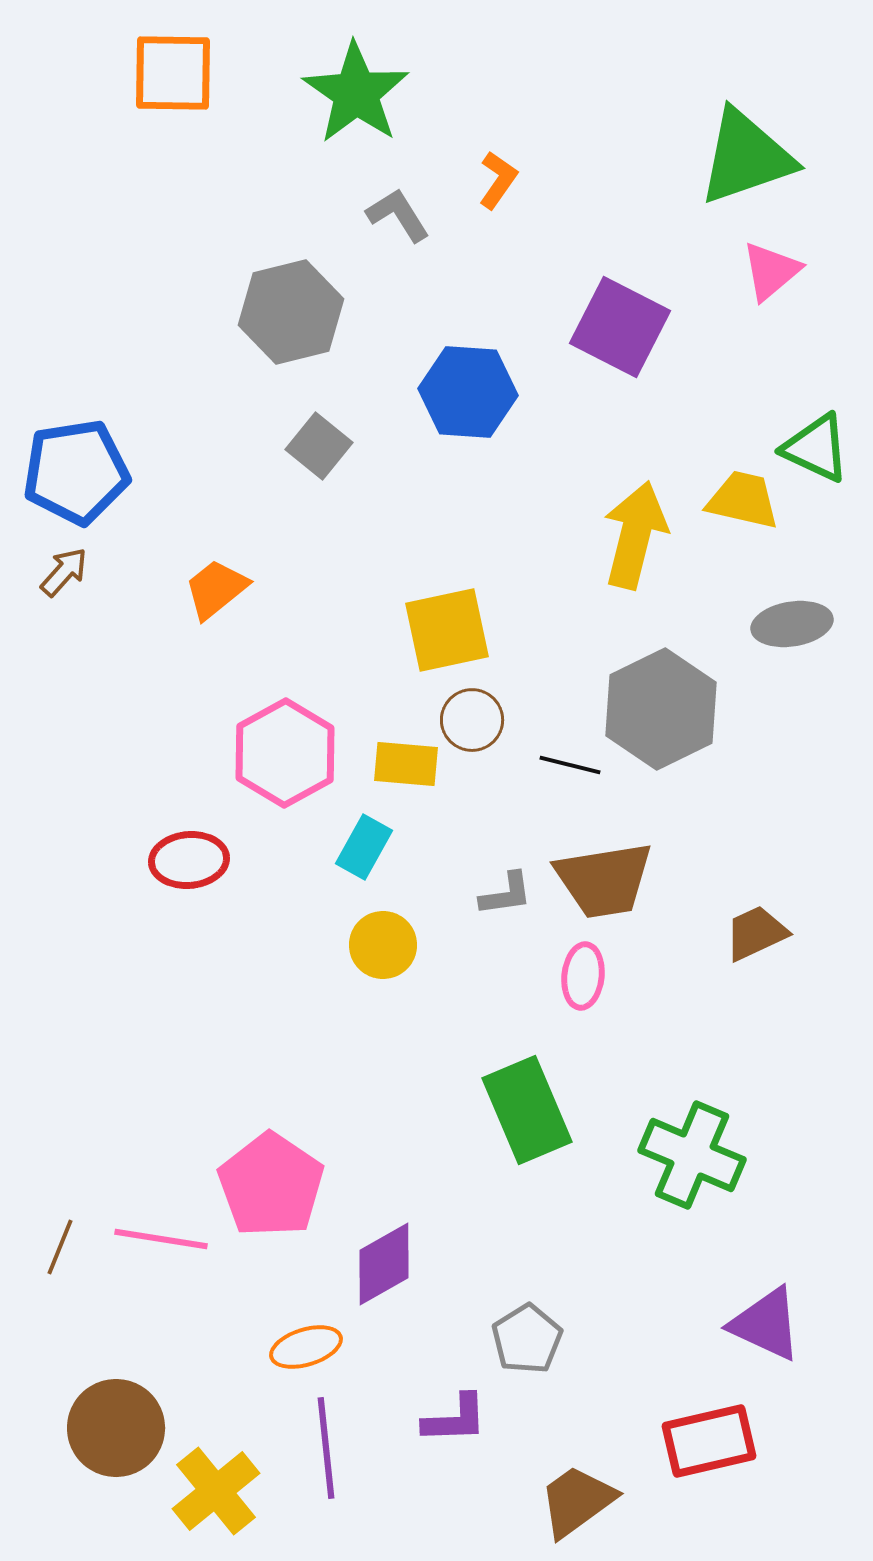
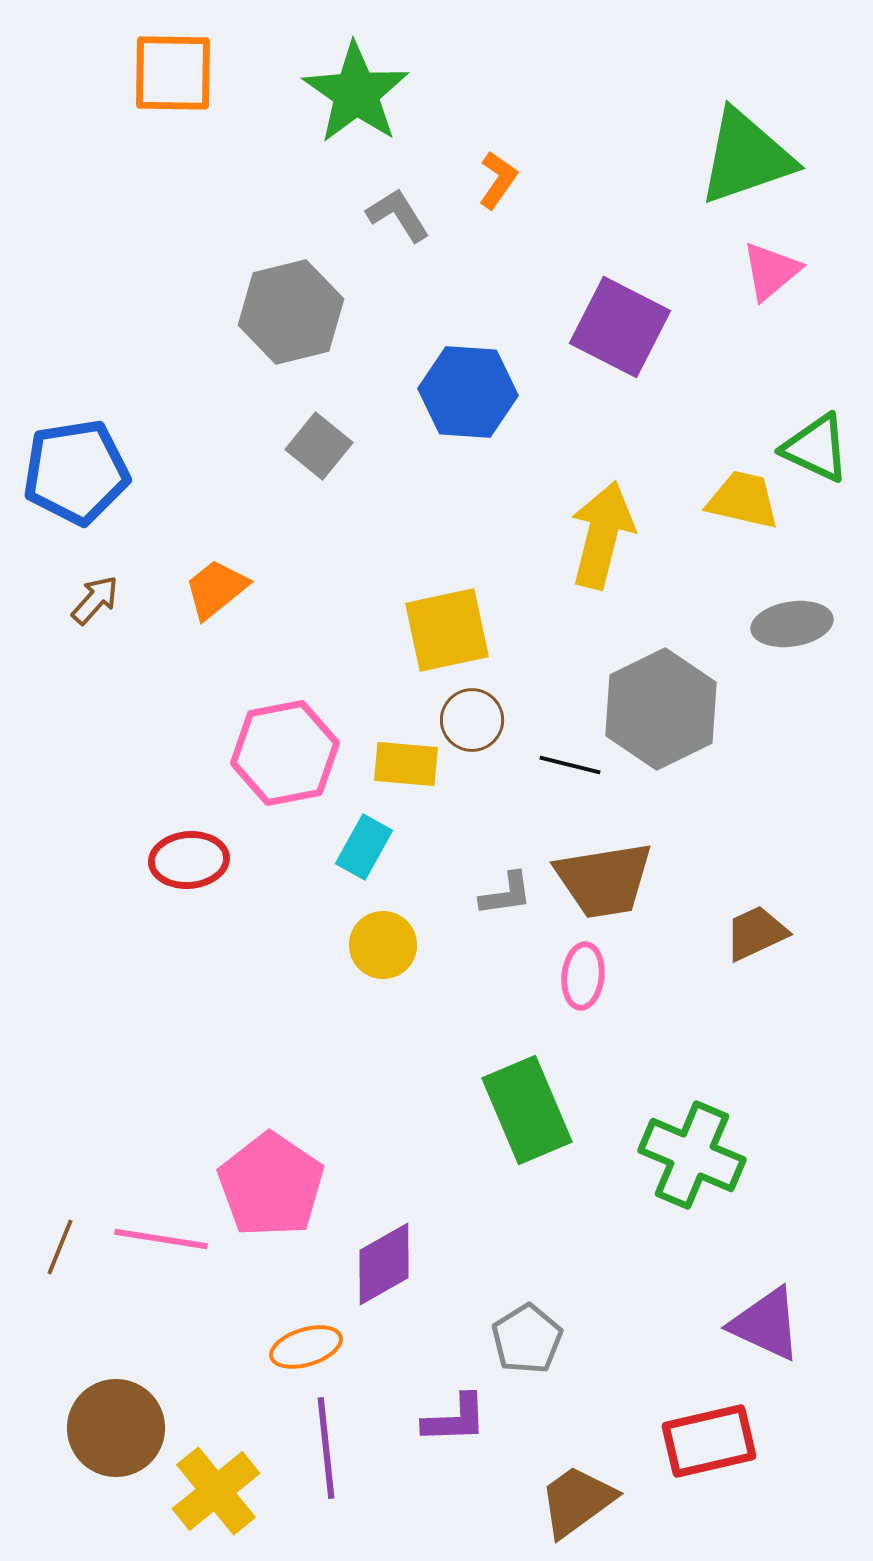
yellow arrow at (635, 535): moved 33 px left
brown arrow at (64, 572): moved 31 px right, 28 px down
pink hexagon at (285, 753): rotated 18 degrees clockwise
